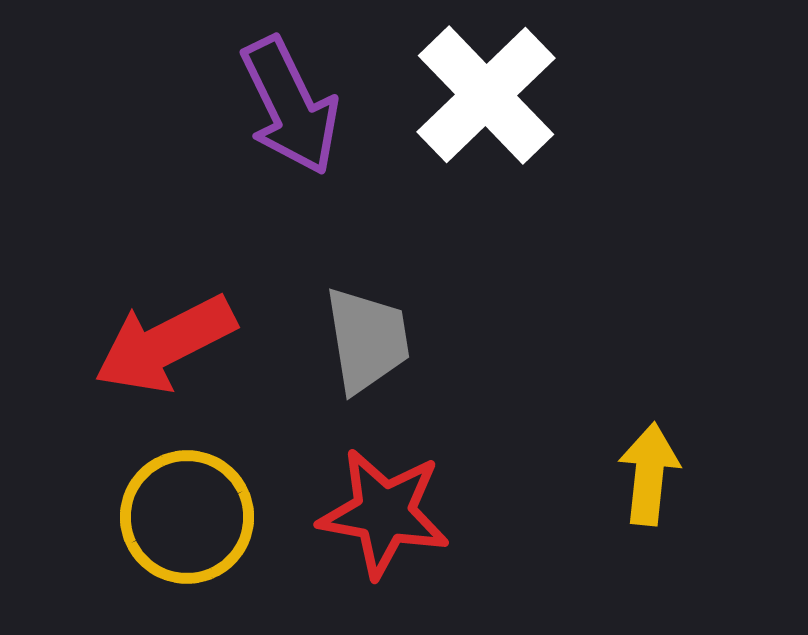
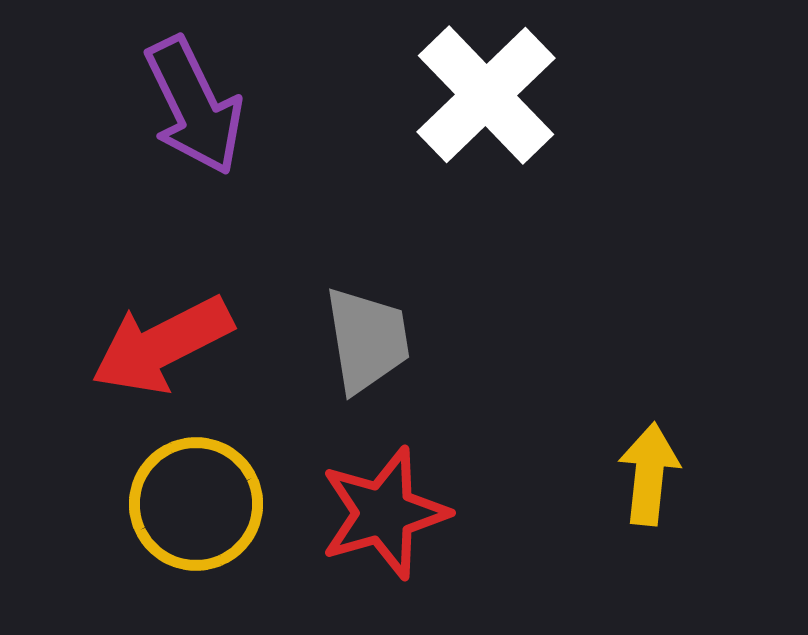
purple arrow: moved 96 px left
red arrow: moved 3 px left, 1 px down
red star: rotated 26 degrees counterclockwise
yellow circle: moved 9 px right, 13 px up
